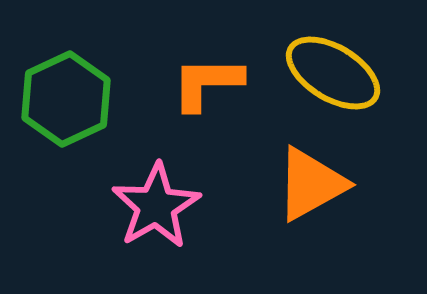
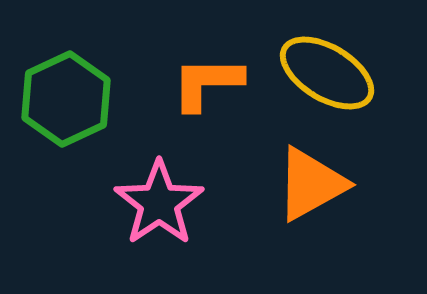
yellow ellipse: moved 6 px left
pink star: moved 3 px right, 3 px up; rotated 4 degrees counterclockwise
